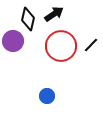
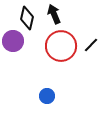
black arrow: rotated 78 degrees counterclockwise
black diamond: moved 1 px left, 1 px up
